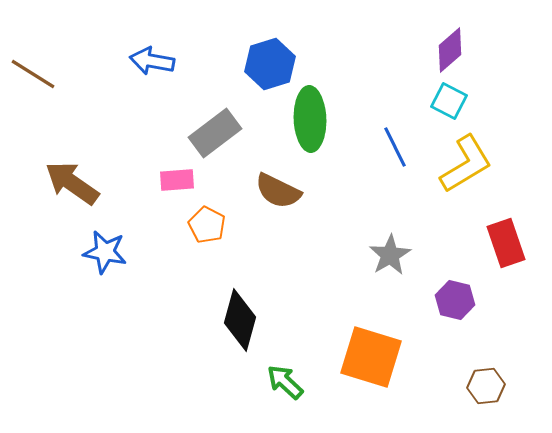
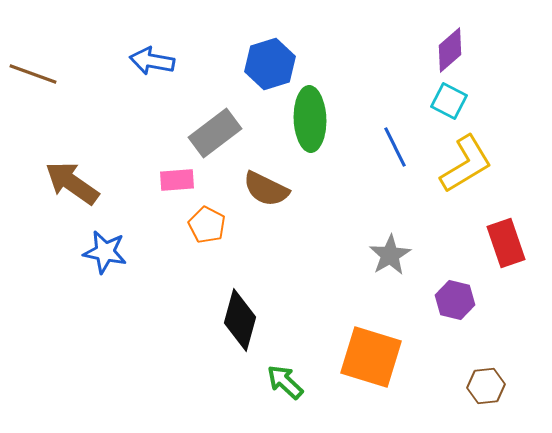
brown line: rotated 12 degrees counterclockwise
brown semicircle: moved 12 px left, 2 px up
